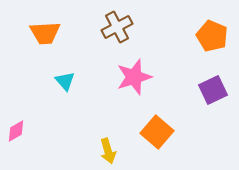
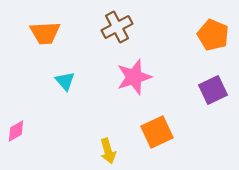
orange pentagon: moved 1 px right, 1 px up
orange square: rotated 24 degrees clockwise
